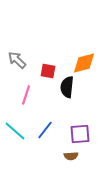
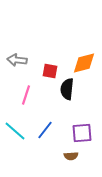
gray arrow: rotated 36 degrees counterclockwise
red square: moved 2 px right
black semicircle: moved 2 px down
purple square: moved 2 px right, 1 px up
